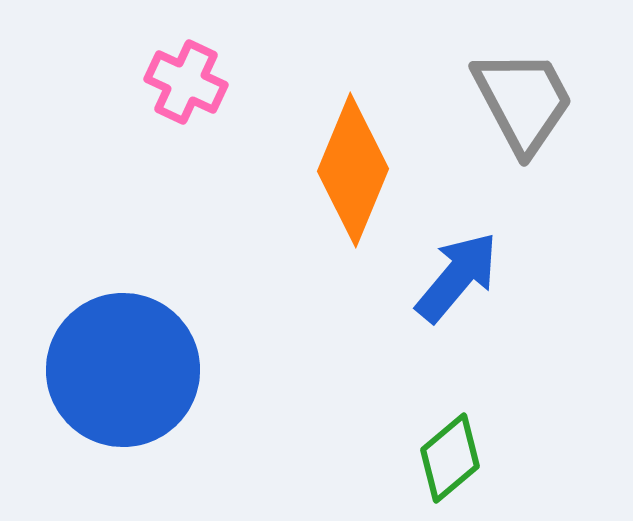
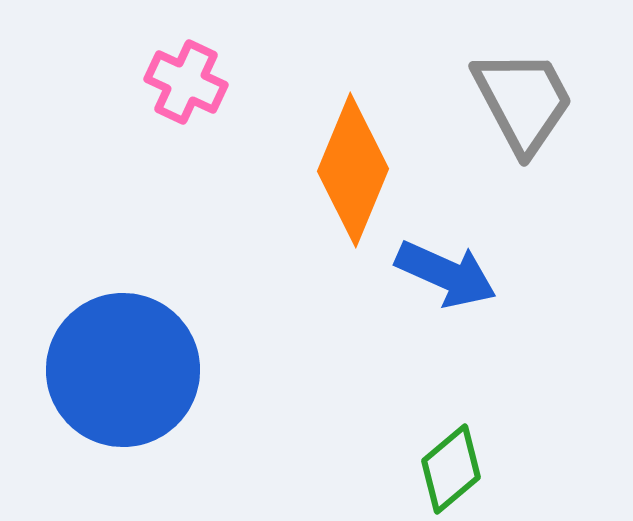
blue arrow: moved 11 px left, 3 px up; rotated 74 degrees clockwise
green diamond: moved 1 px right, 11 px down
